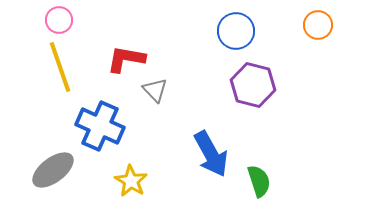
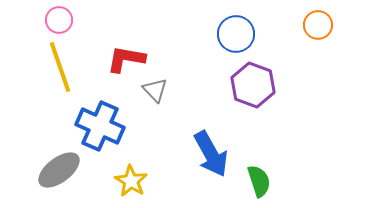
blue circle: moved 3 px down
purple hexagon: rotated 6 degrees clockwise
gray ellipse: moved 6 px right
